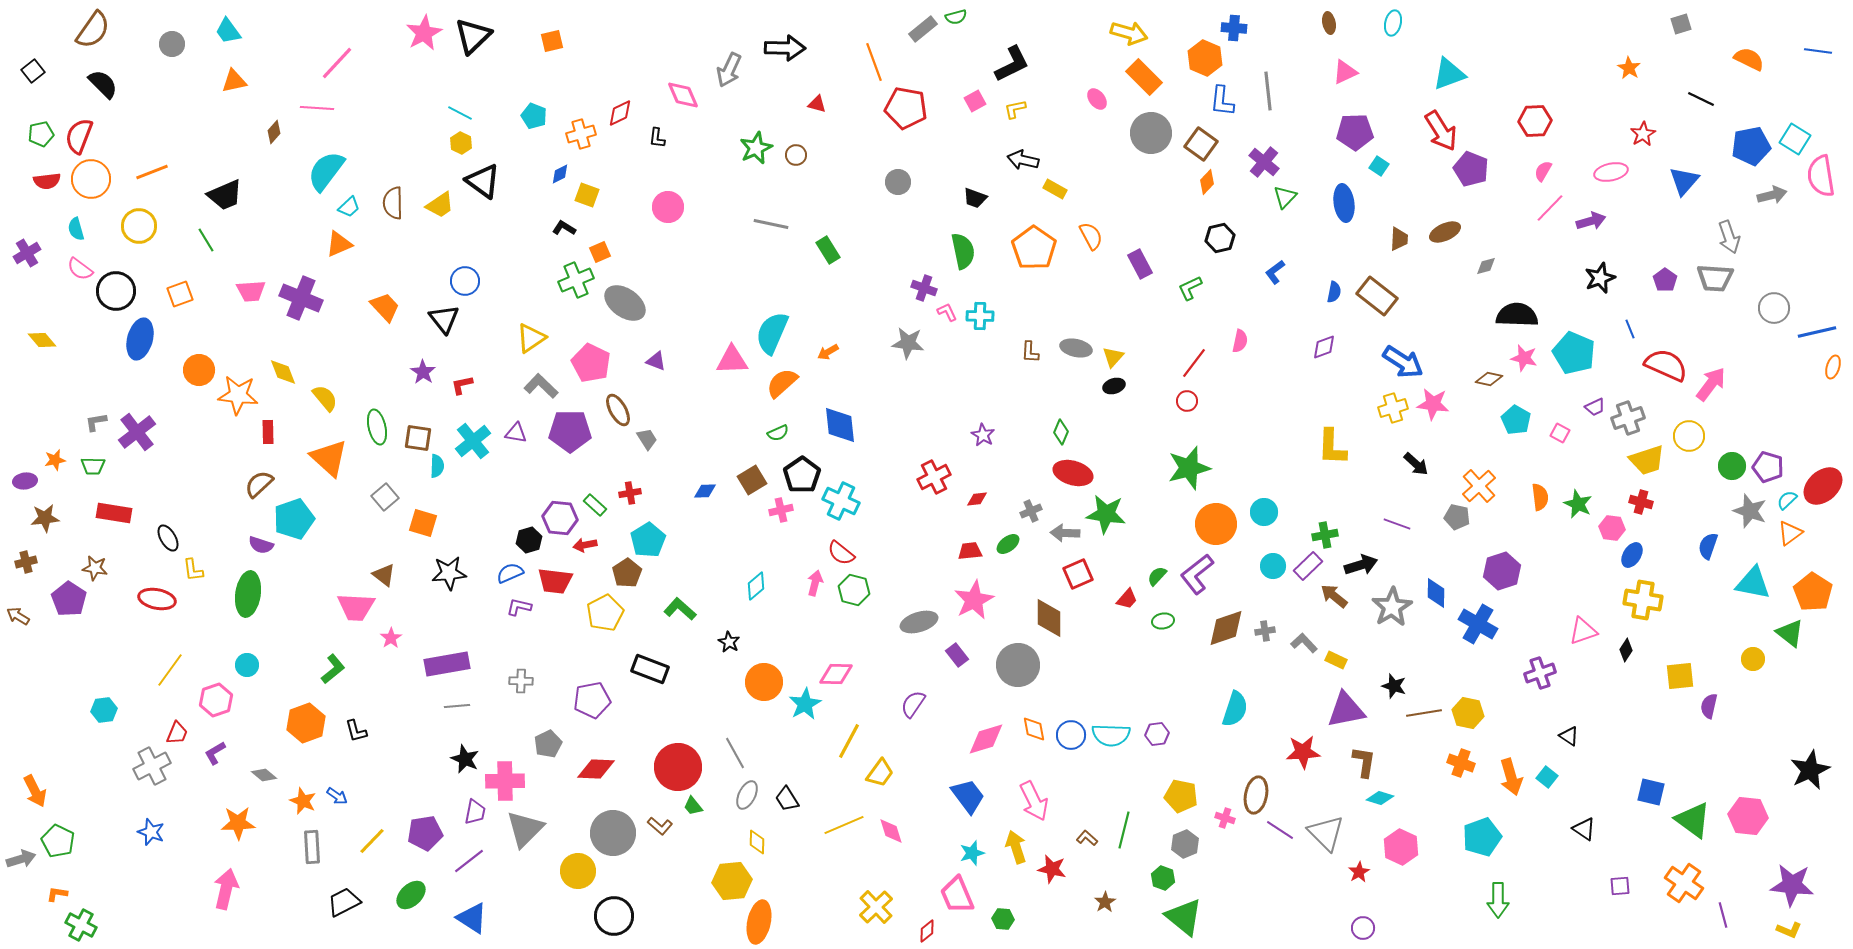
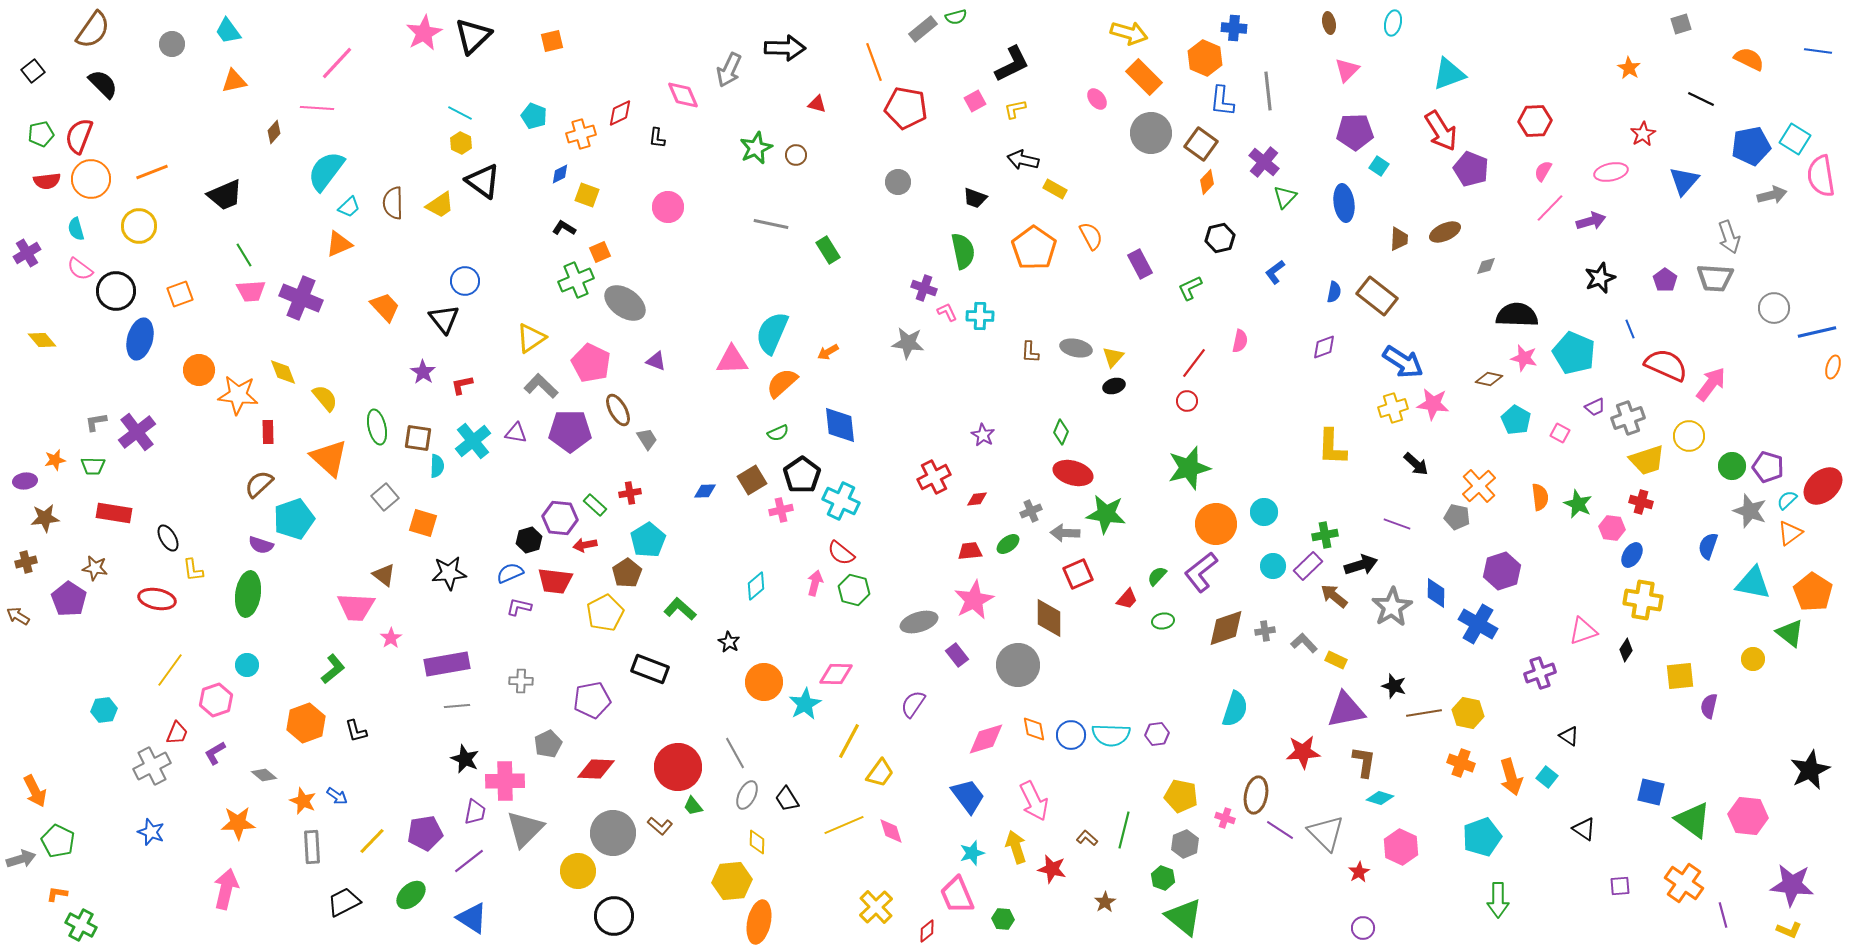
pink triangle at (1345, 72): moved 2 px right, 2 px up; rotated 20 degrees counterclockwise
green line at (206, 240): moved 38 px right, 15 px down
purple L-shape at (1197, 574): moved 4 px right, 2 px up
